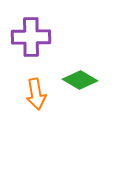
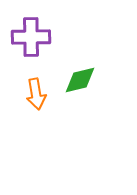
green diamond: rotated 44 degrees counterclockwise
